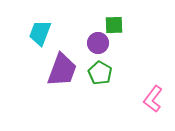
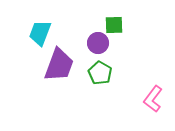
purple trapezoid: moved 3 px left, 5 px up
